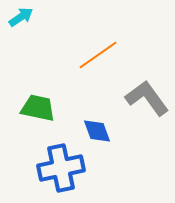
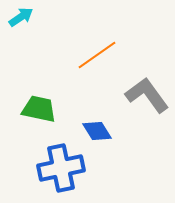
orange line: moved 1 px left
gray L-shape: moved 3 px up
green trapezoid: moved 1 px right, 1 px down
blue diamond: rotated 12 degrees counterclockwise
